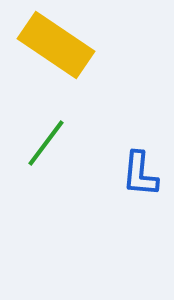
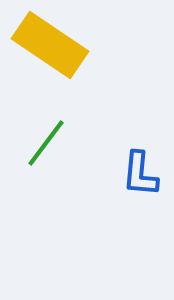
yellow rectangle: moved 6 px left
